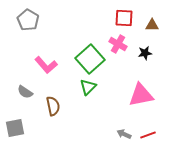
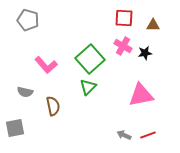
gray pentagon: rotated 15 degrees counterclockwise
brown triangle: moved 1 px right
pink cross: moved 5 px right, 2 px down
gray semicircle: rotated 21 degrees counterclockwise
gray arrow: moved 1 px down
